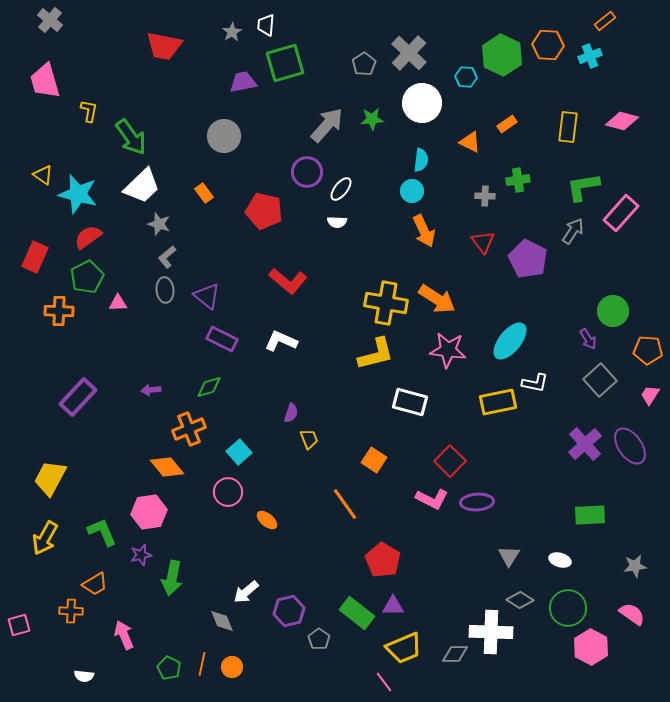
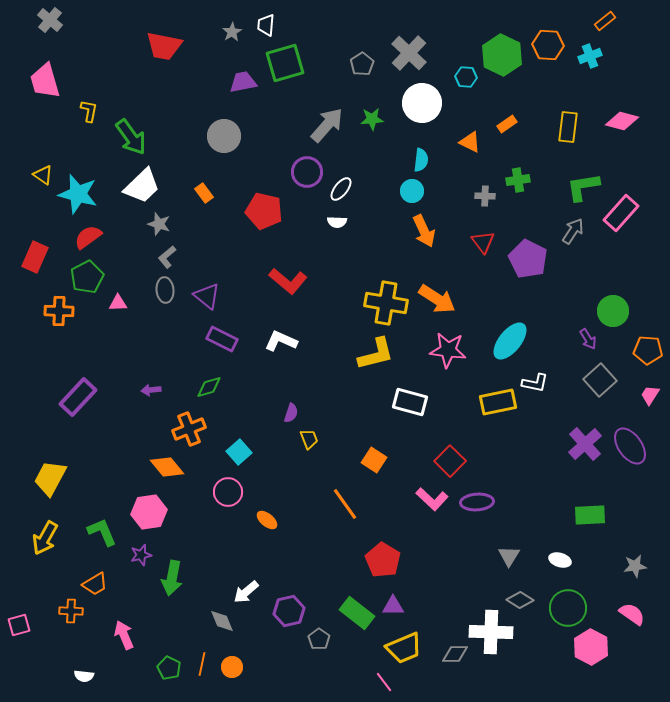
gray pentagon at (364, 64): moved 2 px left
pink L-shape at (432, 499): rotated 16 degrees clockwise
